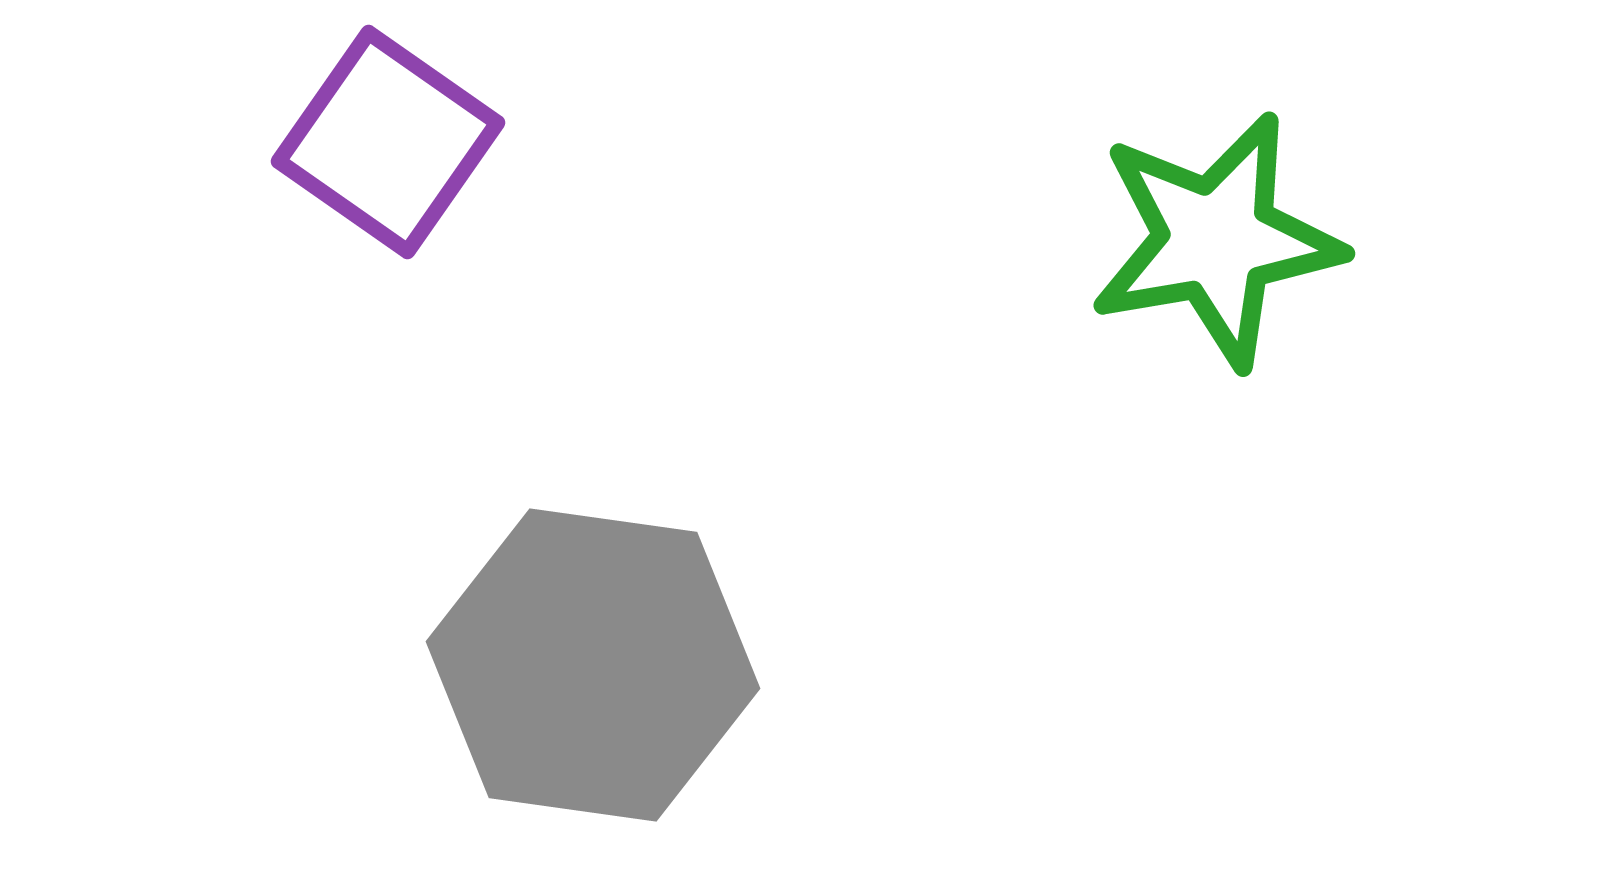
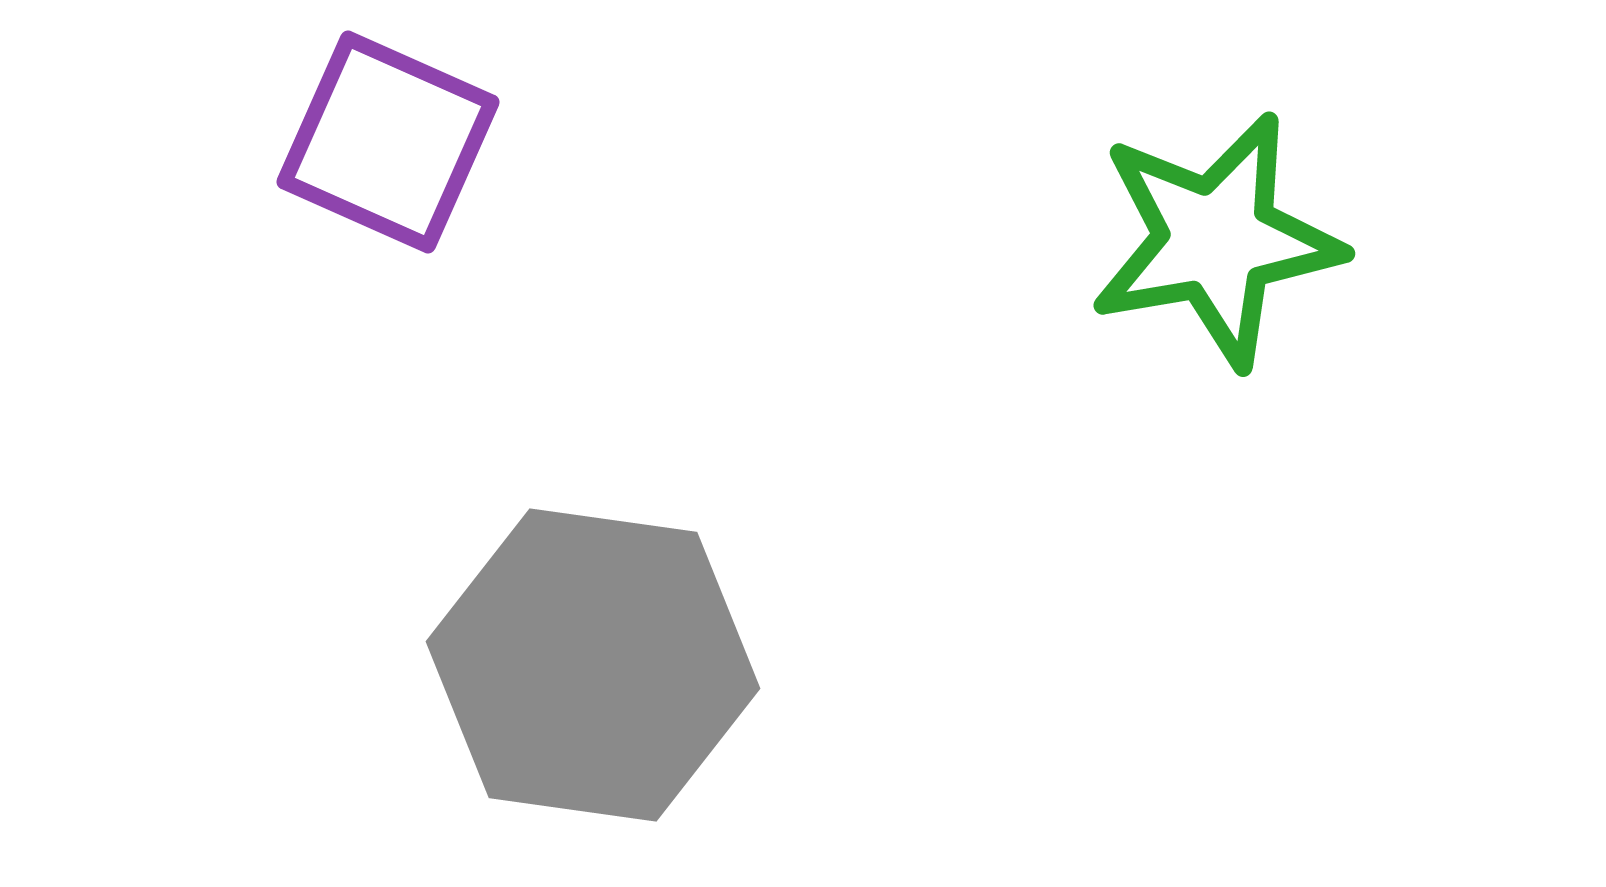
purple square: rotated 11 degrees counterclockwise
